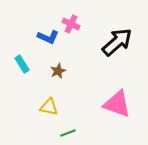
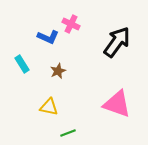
black arrow: rotated 12 degrees counterclockwise
